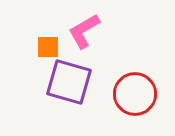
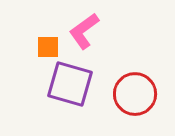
pink L-shape: rotated 6 degrees counterclockwise
purple square: moved 1 px right, 2 px down
